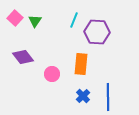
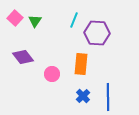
purple hexagon: moved 1 px down
